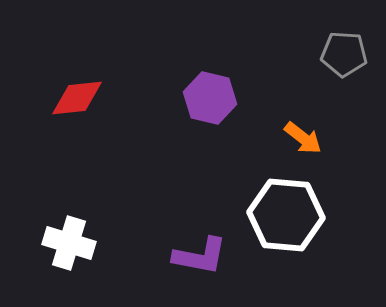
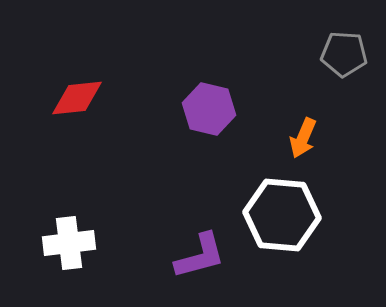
purple hexagon: moved 1 px left, 11 px down
orange arrow: rotated 75 degrees clockwise
white hexagon: moved 4 px left
white cross: rotated 24 degrees counterclockwise
purple L-shape: rotated 26 degrees counterclockwise
